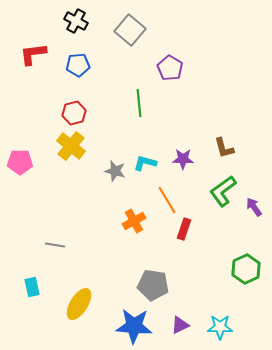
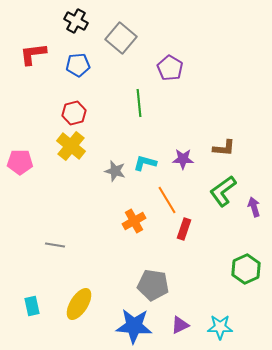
gray square: moved 9 px left, 8 px down
brown L-shape: rotated 70 degrees counterclockwise
purple arrow: rotated 18 degrees clockwise
cyan rectangle: moved 19 px down
